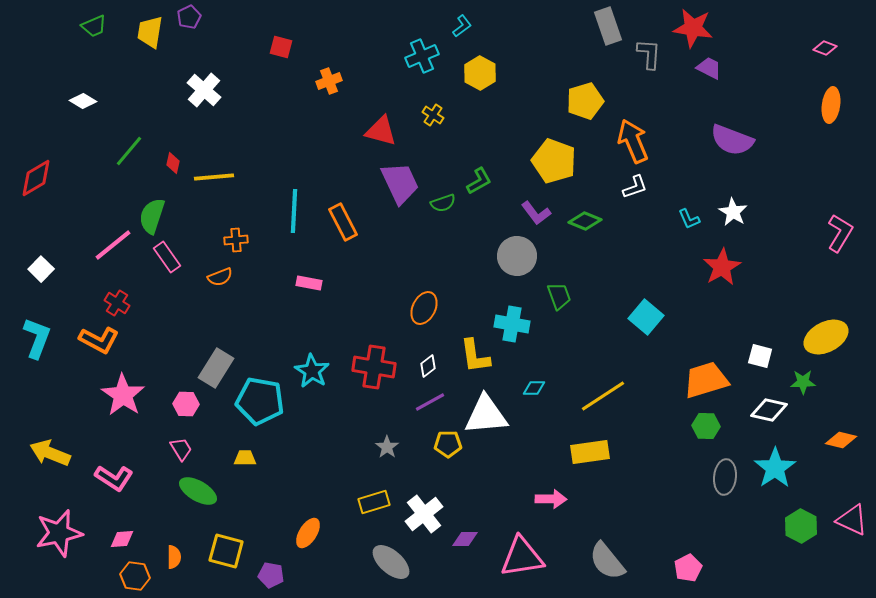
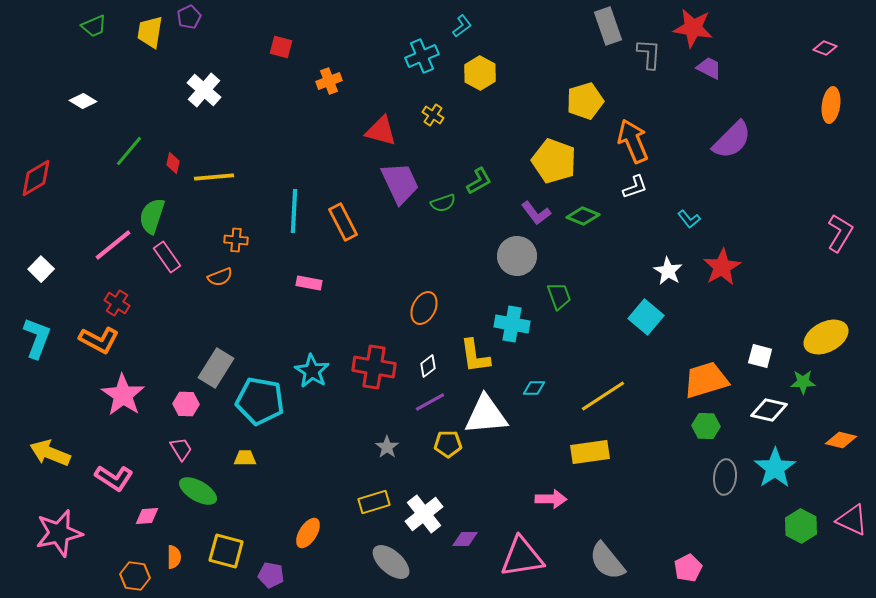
purple semicircle at (732, 140): rotated 66 degrees counterclockwise
white star at (733, 212): moved 65 px left, 59 px down
cyan L-shape at (689, 219): rotated 15 degrees counterclockwise
green diamond at (585, 221): moved 2 px left, 5 px up
orange cross at (236, 240): rotated 10 degrees clockwise
pink diamond at (122, 539): moved 25 px right, 23 px up
